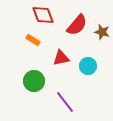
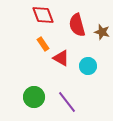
red semicircle: rotated 125 degrees clockwise
orange rectangle: moved 10 px right, 4 px down; rotated 24 degrees clockwise
red triangle: rotated 42 degrees clockwise
green circle: moved 16 px down
purple line: moved 2 px right
